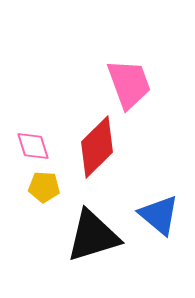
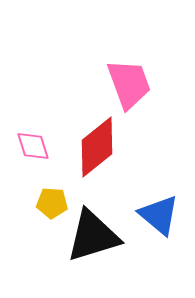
red diamond: rotated 6 degrees clockwise
yellow pentagon: moved 8 px right, 16 px down
